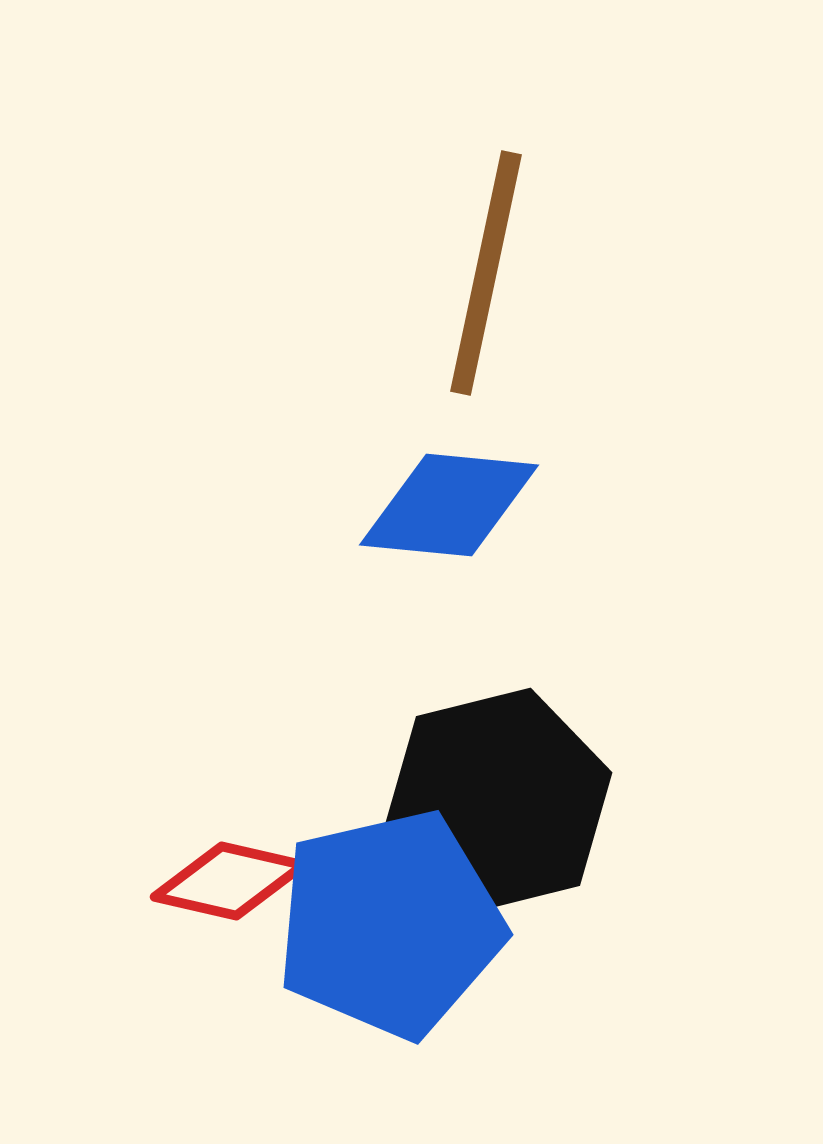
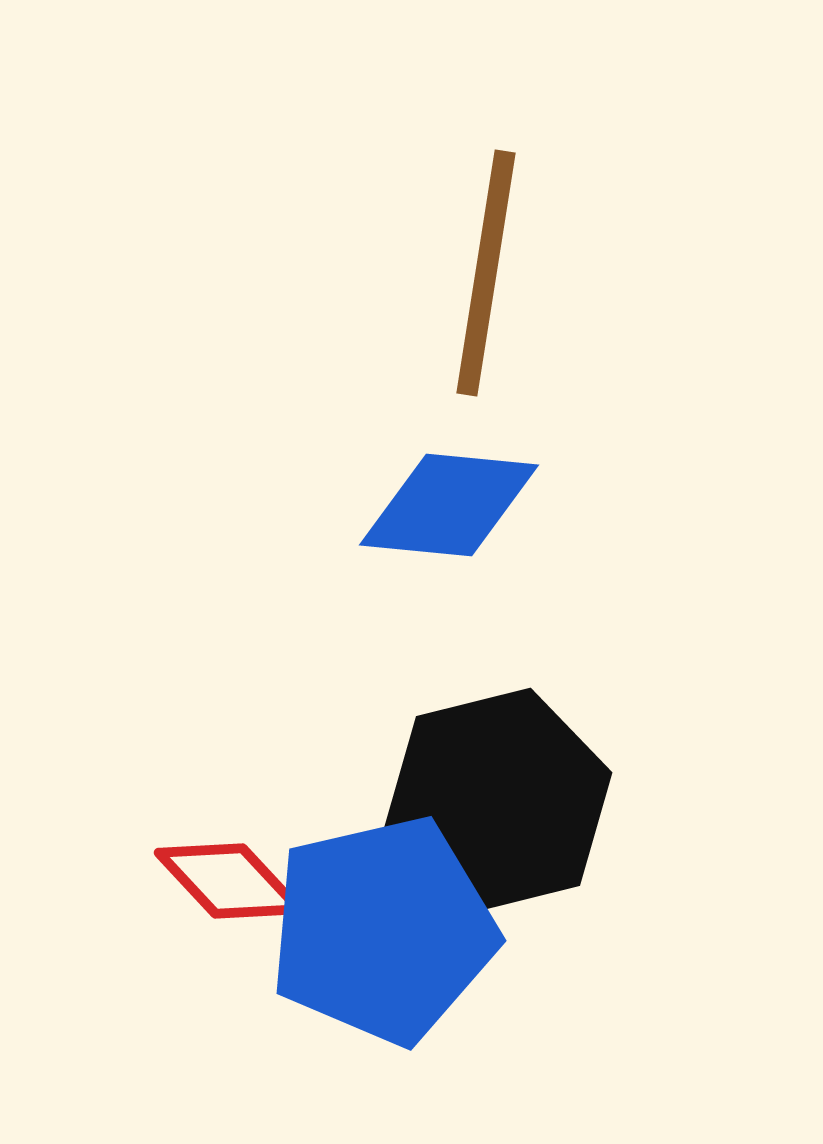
brown line: rotated 3 degrees counterclockwise
red diamond: rotated 34 degrees clockwise
blue pentagon: moved 7 px left, 6 px down
